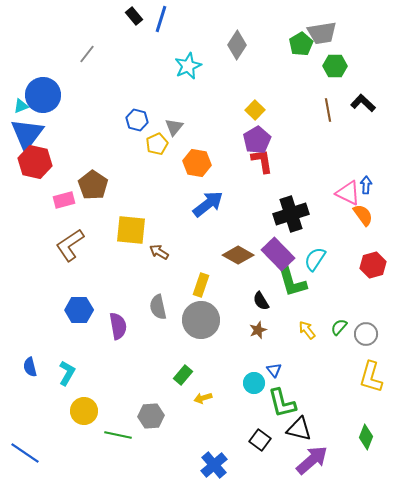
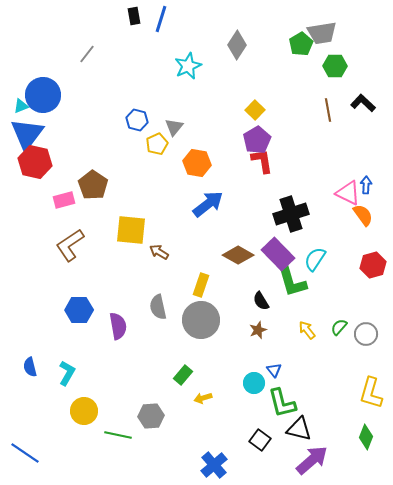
black rectangle at (134, 16): rotated 30 degrees clockwise
yellow L-shape at (371, 377): moved 16 px down
